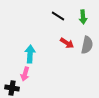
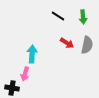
cyan arrow: moved 2 px right
